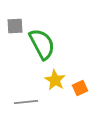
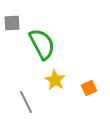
gray square: moved 3 px left, 3 px up
orange square: moved 9 px right
gray line: rotated 70 degrees clockwise
